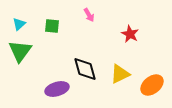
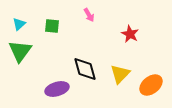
yellow triangle: rotated 20 degrees counterclockwise
orange ellipse: moved 1 px left
